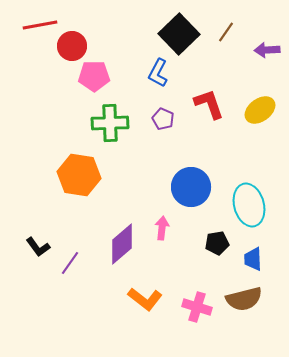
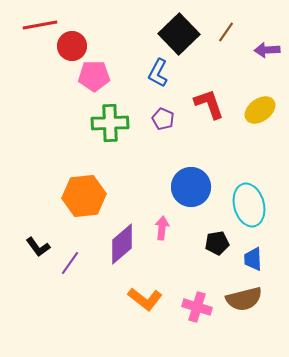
orange hexagon: moved 5 px right, 21 px down; rotated 15 degrees counterclockwise
